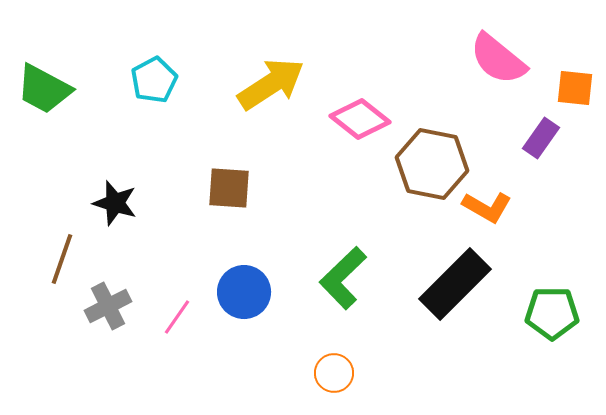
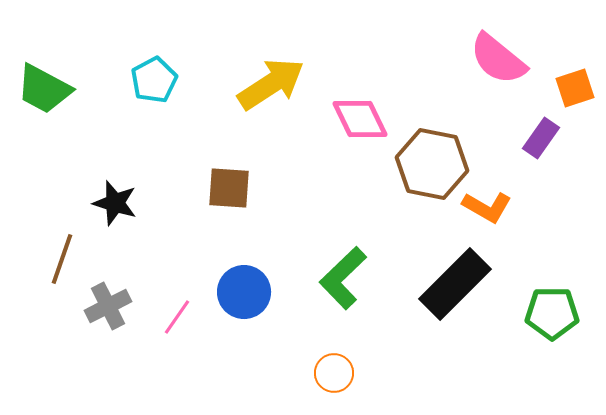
orange square: rotated 24 degrees counterclockwise
pink diamond: rotated 26 degrees clockwise
